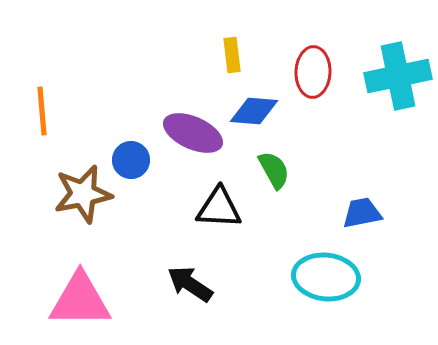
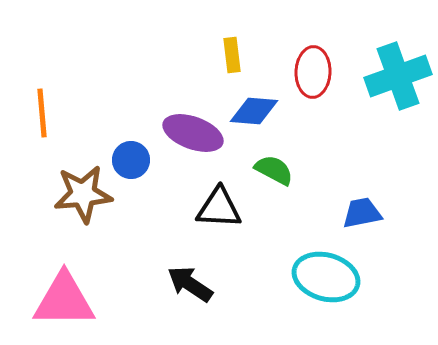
cyan cross: rotated 8 degrees counterclockwise
orange line: moved 2 px down
purple ellipse: rotated 4 degrees counterclockwise
green semicircle: rotated 33 degrees counterclockwise
brown star: rotated 6 degrees clockwise
cyan ellipse: rotated 10 degrees clockwise
pink triangle: moved 16 px left
